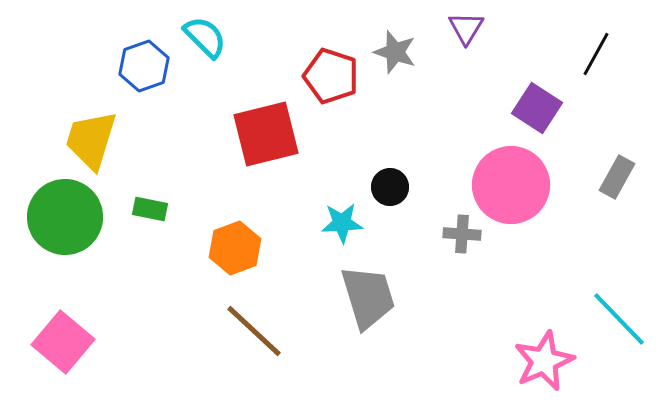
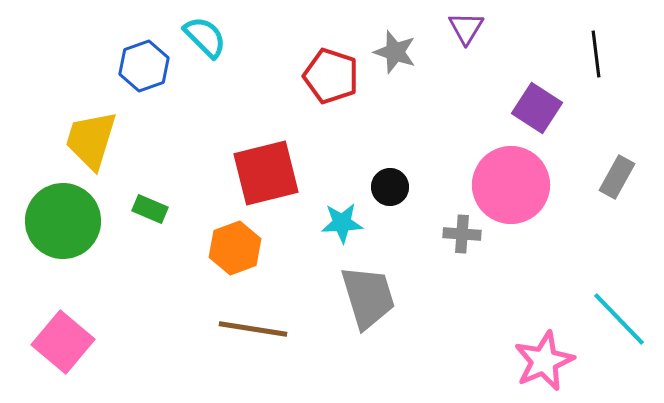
black line: rotated 36 degrees counterclockwise
red square: moved 39 px down
green rectangle: rotated 12 degrees clockwise
green circle: moved 2 px left, 4 px down
brown line: moved 1 px left, 2 px up; rotated 34 degrees counterclockwise
